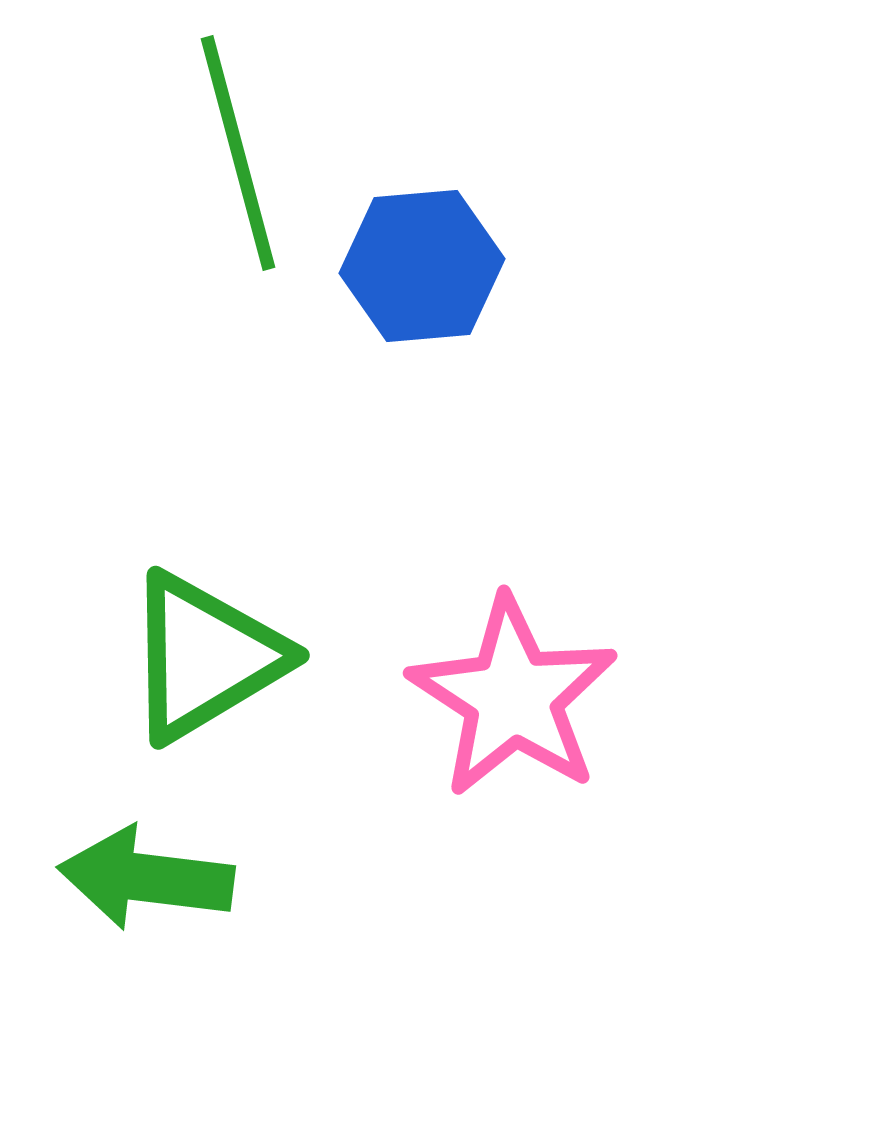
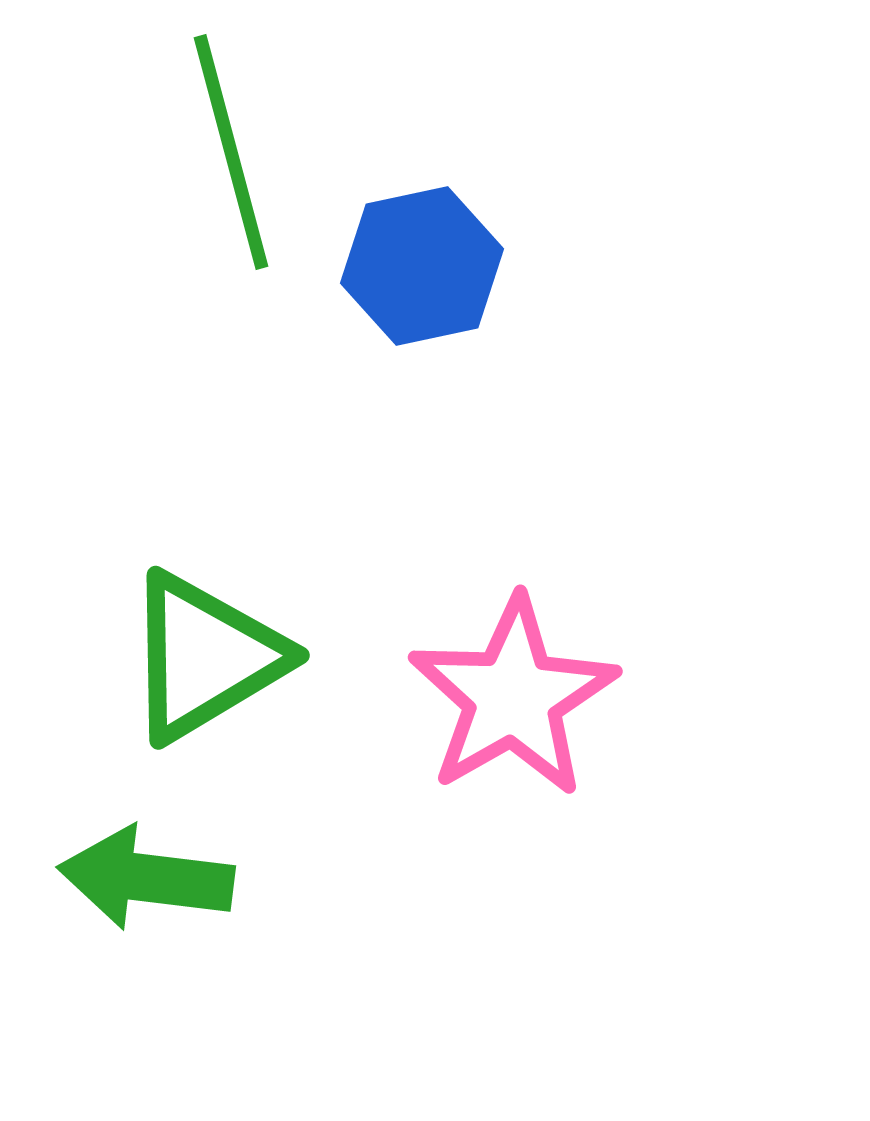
green line: moved 7 px left, 1 px up
blue hexagon: rotated 7 degrees counterclockwise
pink star: rotated 9 degrees clockwise
